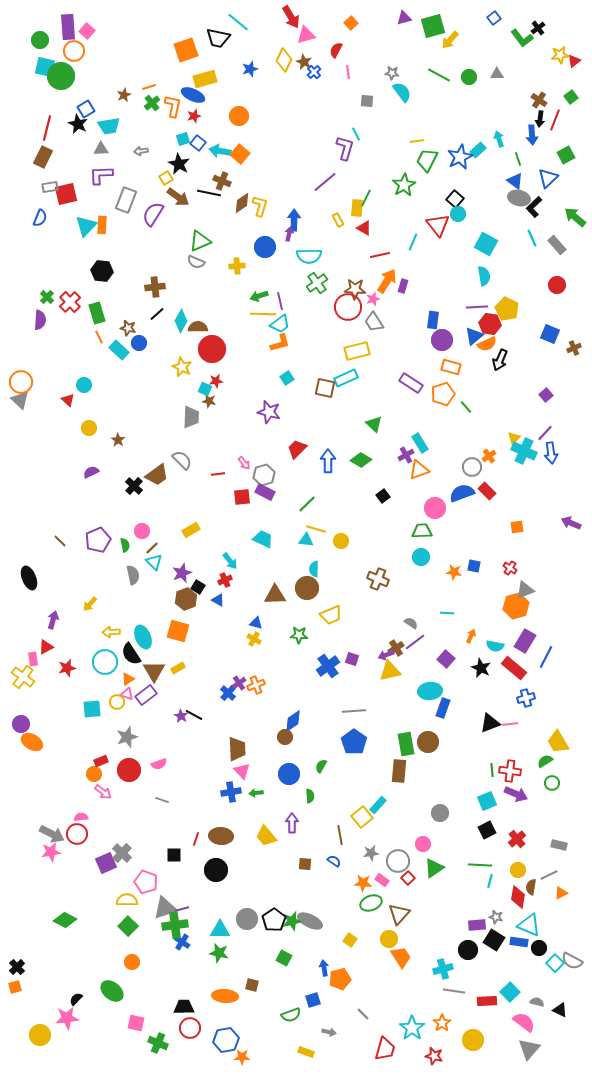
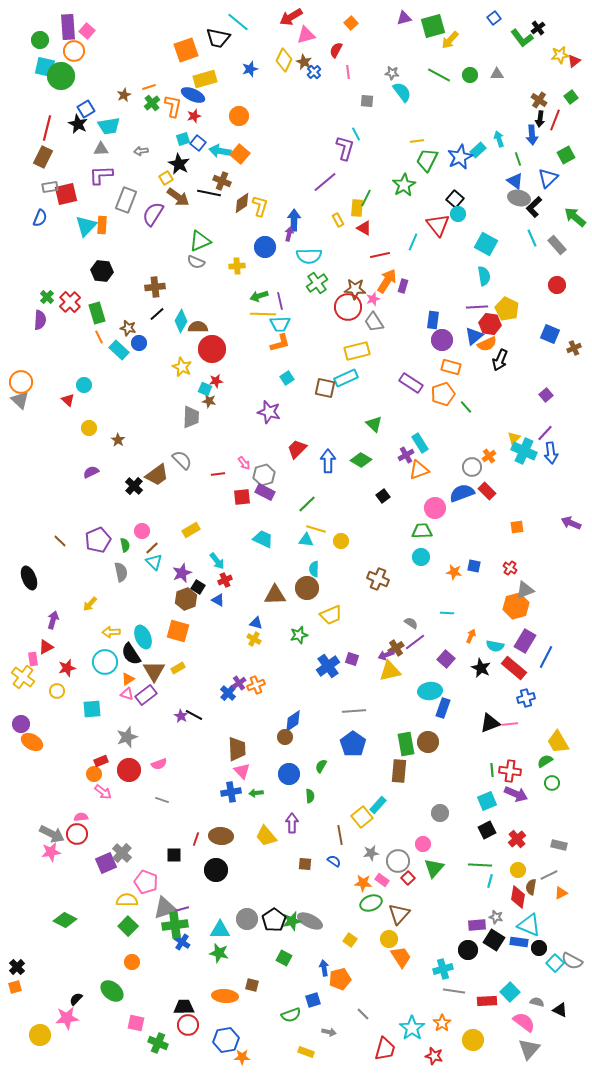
red arrow at (291, 17): rotated 90 degrees clockwise
green circle at (469, 77): moved 1 px right, 2 px up
cyan trapezoid at (280, 324): rotated 35 degrees clockwise
cyan arrow at (230, 561): moved 13 px left
gray semicircle at (133, 575): moved 12 px left, 3 px up
green star at (299, 635): rotated 18 degrees counterclockwise
yellow circle at (117, 702): moved 60 px left, 11 px up
blue pentagon at (354, 742): moved 1 px left, 2 px down
green triangle at (434, 868): rotated 15 degrees counterclockwise
red circle at (190, 1028): moved 2 px left, 3 px up
